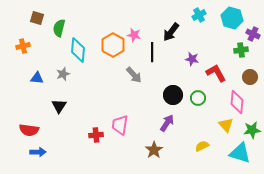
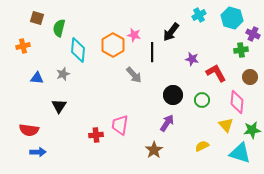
green circle: moved 4 px right, 2 px down
